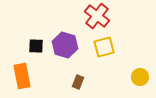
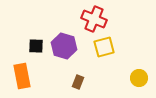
red cross: moved 3 px left, 3 px down; rotated 15 degrees counterclockwise
purple hexagon: moved 1 px left, 1 px down
yellow circle: moved 1 px left, 1 px down
